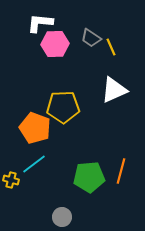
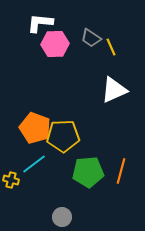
yellow pentagon: moved 29 px down
green pentagon: moved 1 px left, 5 px up
